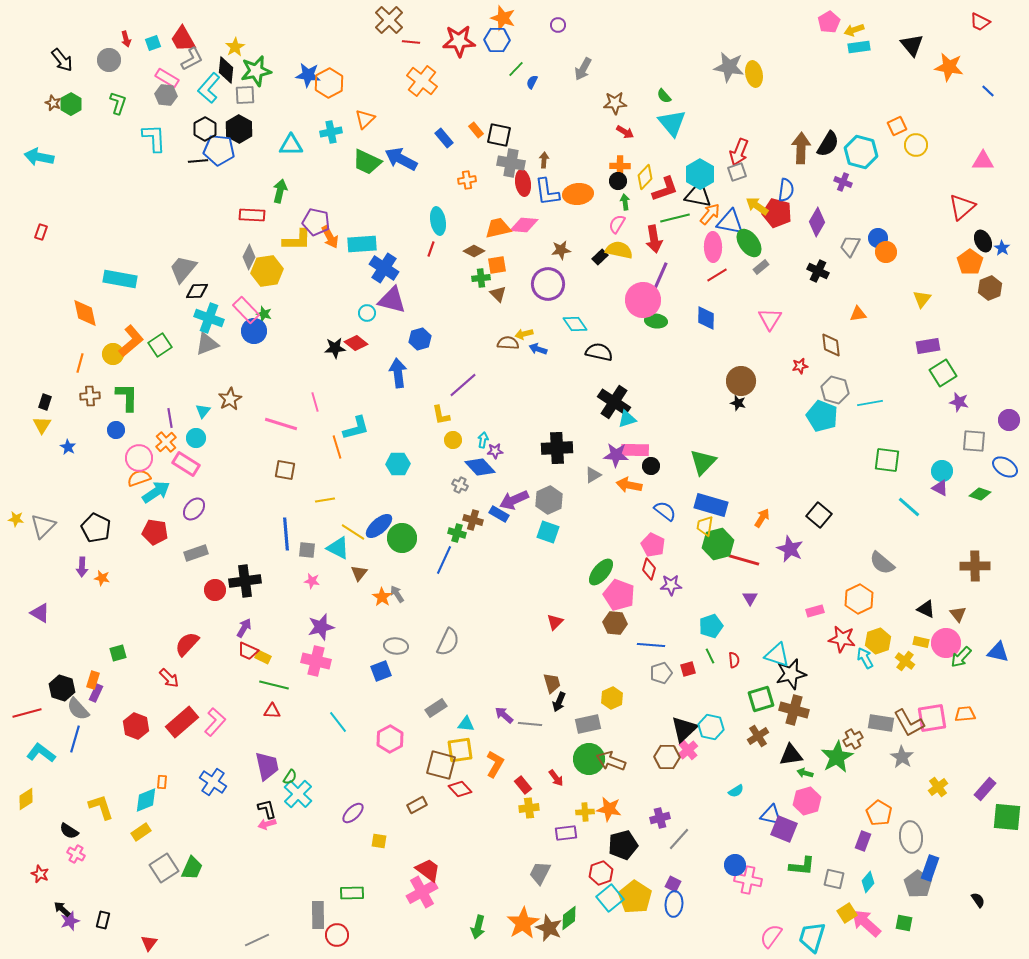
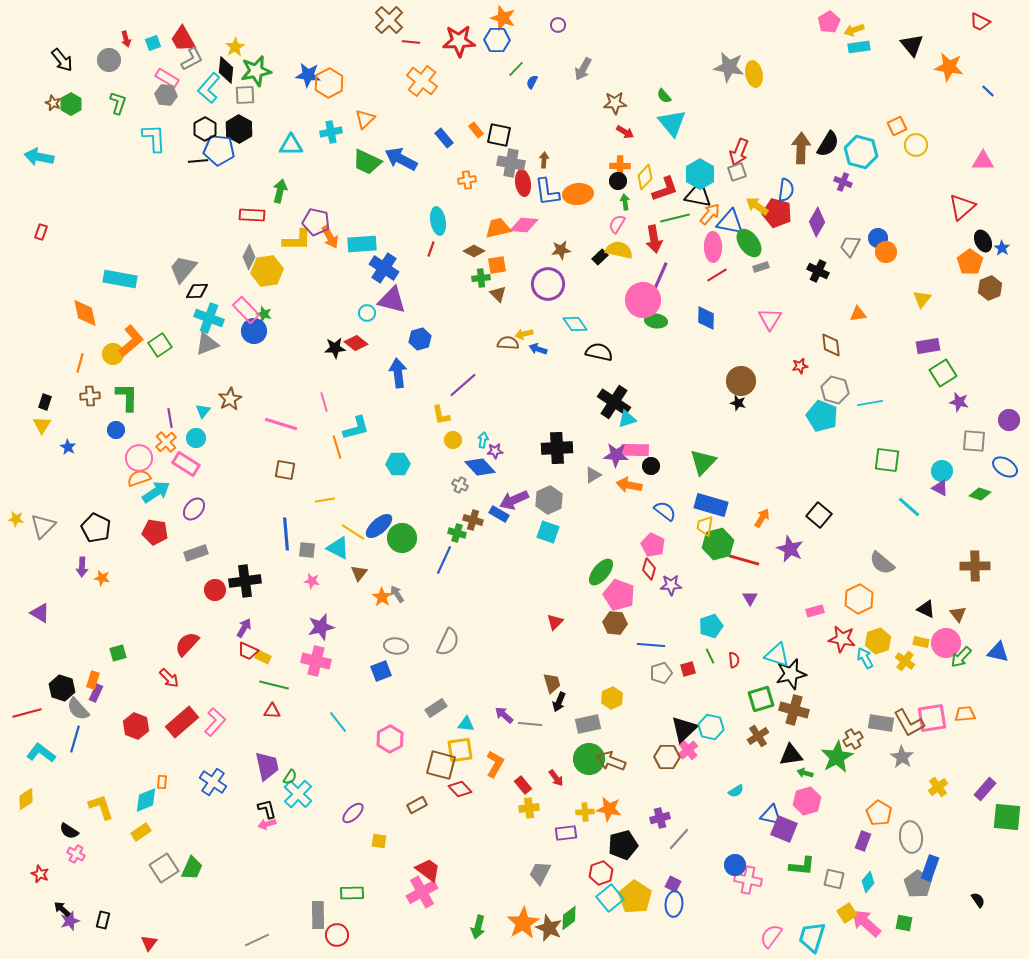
gray rectangle at (761, 267): rotated 21 degrees clockwise
pink line at (315, 402): moved 9 px right
